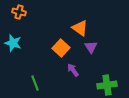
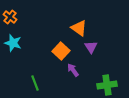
orange cross: moved 9 px left, 5 px down; rotated 24 degrees clockwise
orange triangle: moved 1 px left
orange square: moved 3 px down
